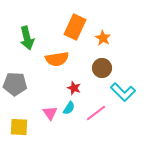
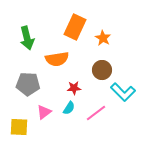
brown circle: moved 2 px down
gray pentagon: moved 13 px right
red star: rotated 24 degrees counterclockwise
pink triangle: moved 6 px left, 1 px up; rotated 28 degrees clockwise
